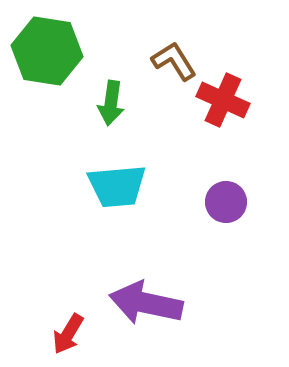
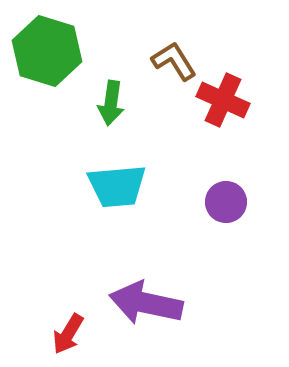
green hexagon: rotated 8 degrees clockwise
